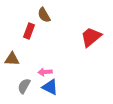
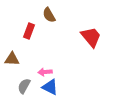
brown semicircle: moved 5 px right
red trapezoid: rotated 90 degrees clockwise
